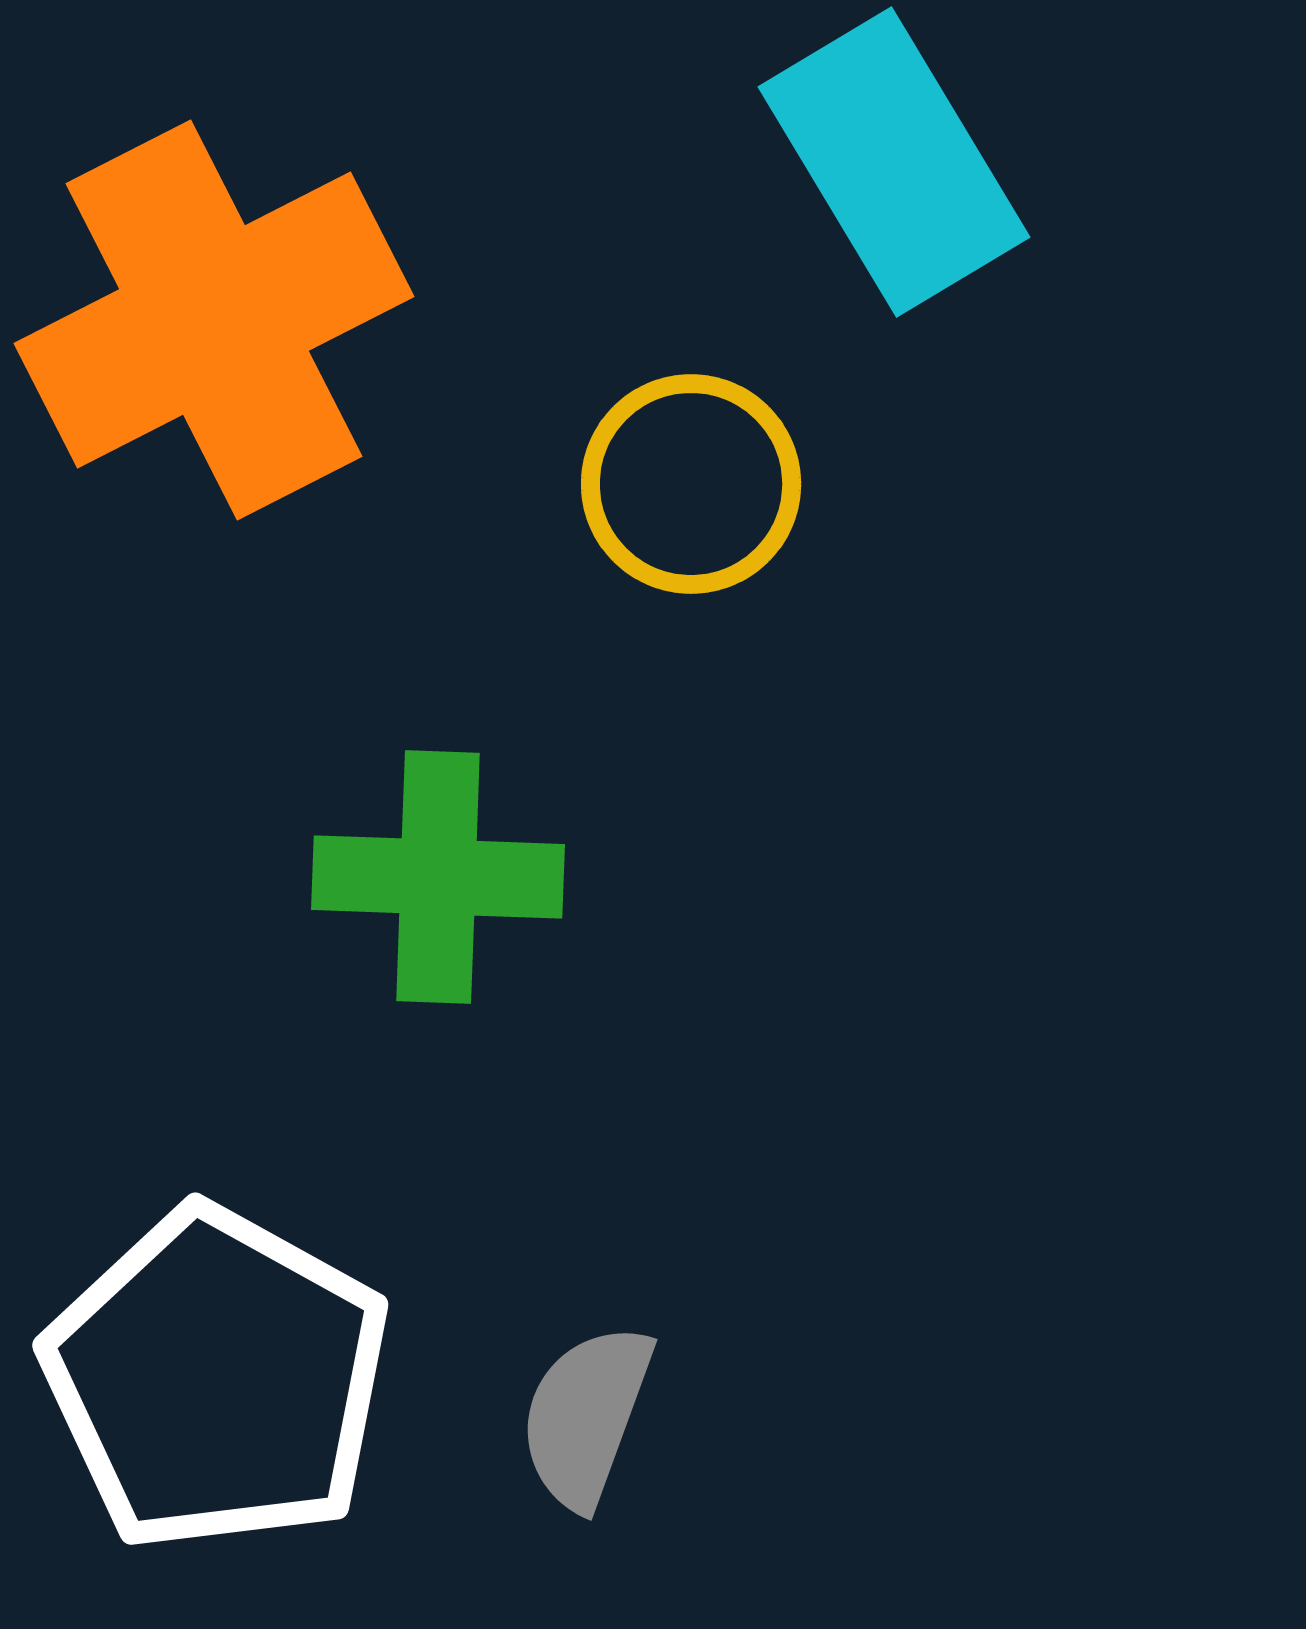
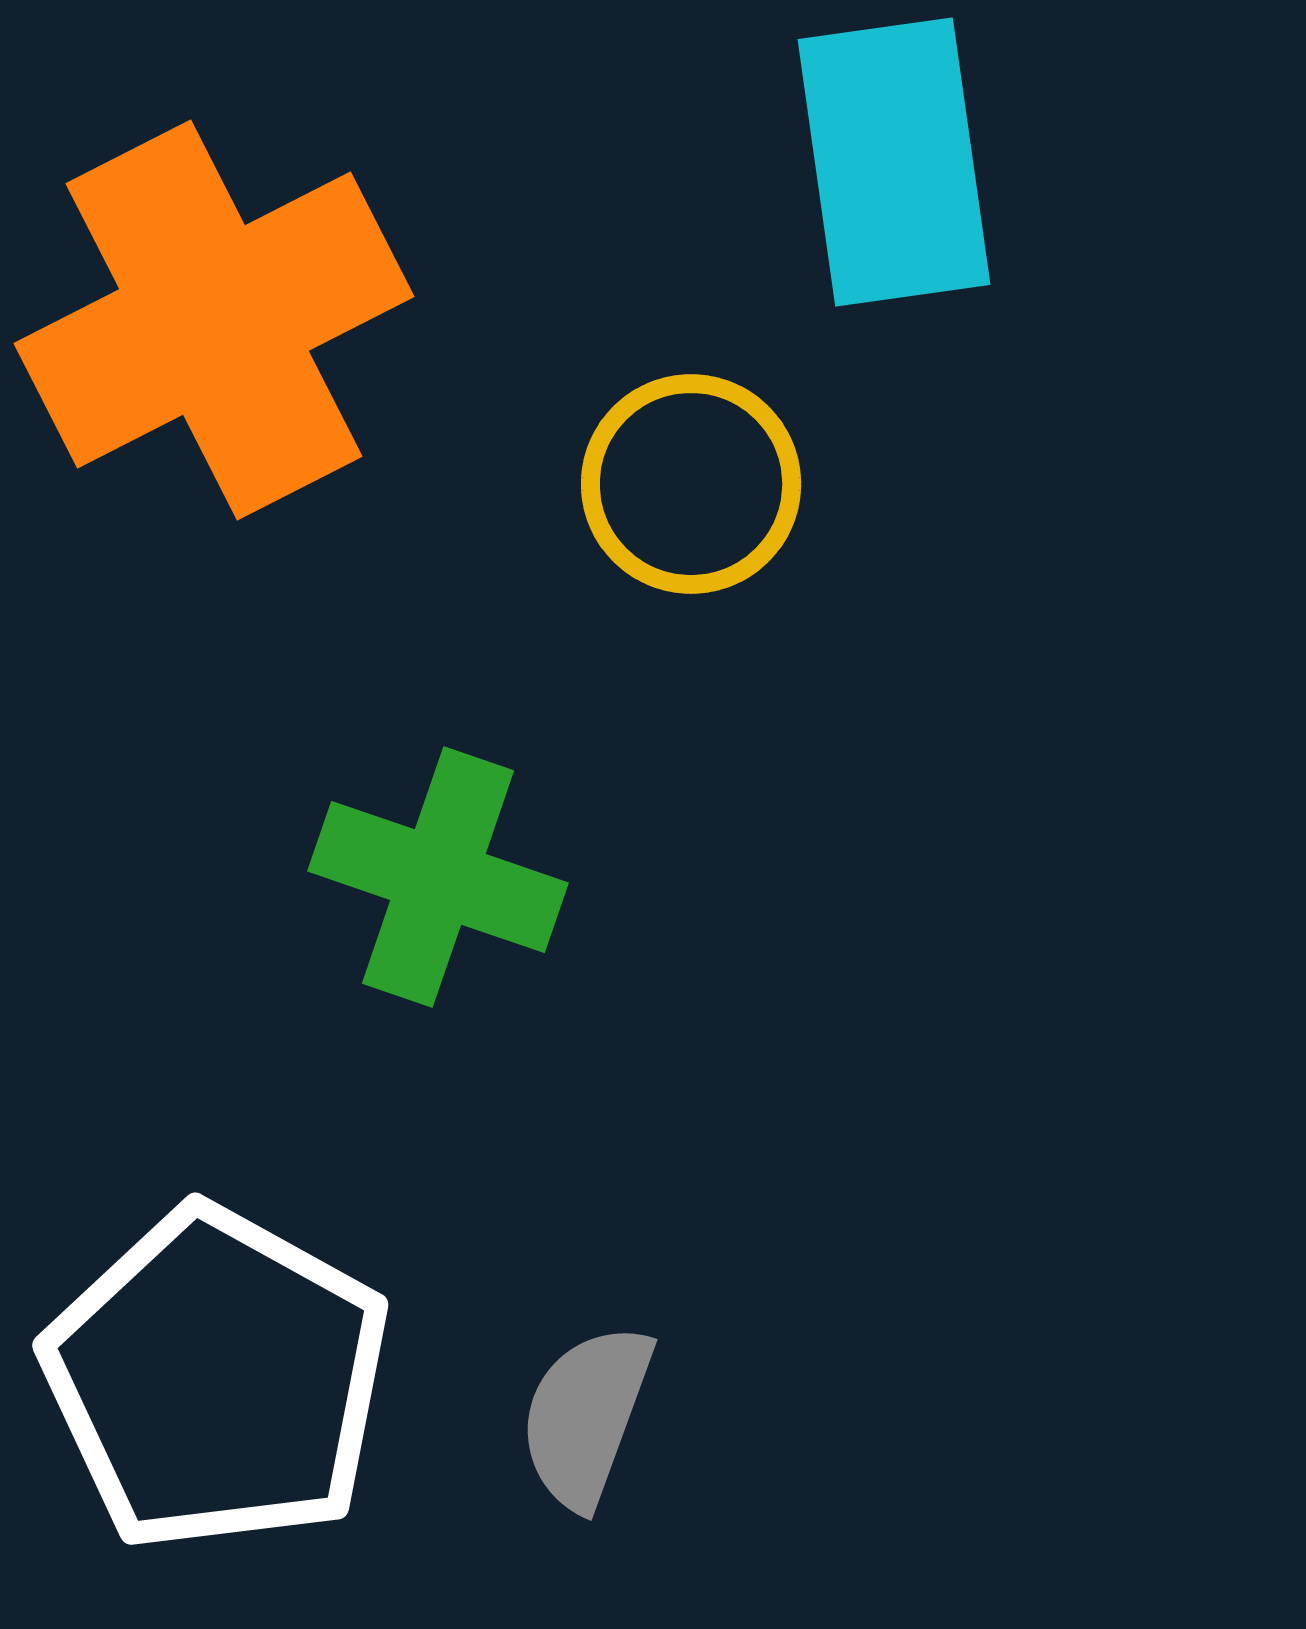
cyan rectangle: rotated 23 degrees clockwise
green cross: rotated 17 degrees clockwise
